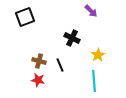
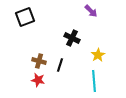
black line: rotated 40 degrees clockwise
